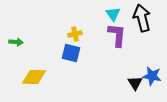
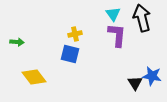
green arrow: moved 1 px right
blue square: moved 1 px left, 1 px down
yellow diamond: rotated 50 degrees clockwise
